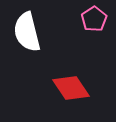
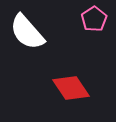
white semicircle: rotated 27 degrees counterclockwise
